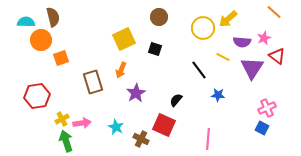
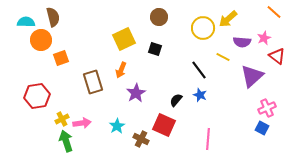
purple triangle: moved 8 px down; rotated 15 degrees clockwise
blue star: moved 18 px left; rotated 16 degrees clockwise
cyan star: moved 1 px right, 1 px up; rotated 14 degrees clockwise
